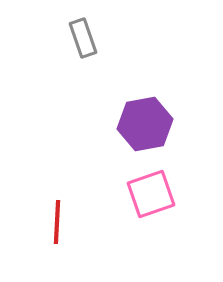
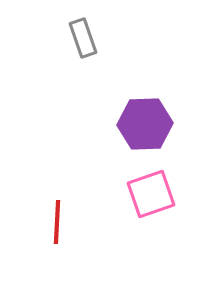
purple hexagon: rotated 8 degrees clockwise
